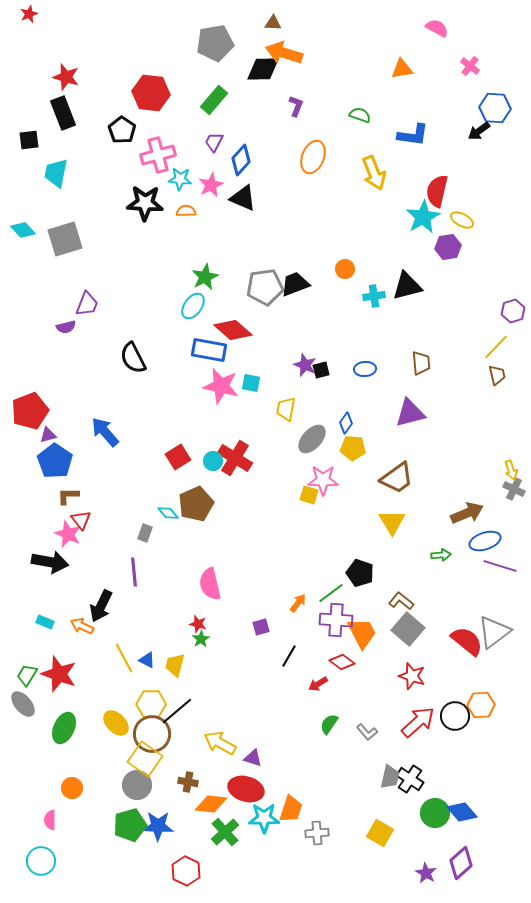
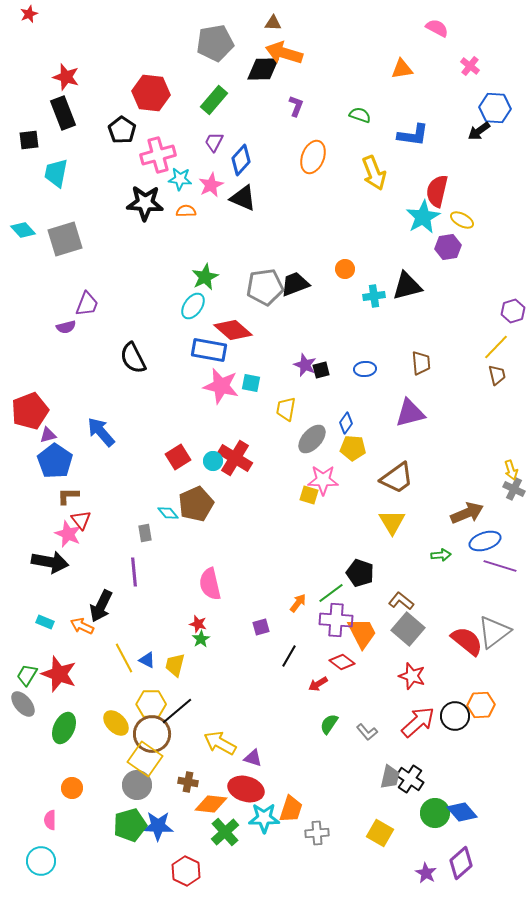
blue arrow at (105, 432): moved 4 px left
gray rectangle at (145, 533): rotated 30 degrees counterclockwise
